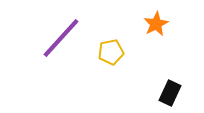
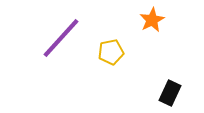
orange star: moved 4 px left, 4 px up
